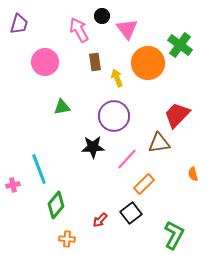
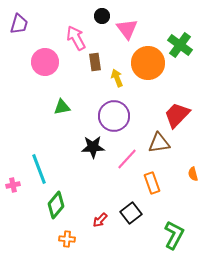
pink arrow: moved 3 px left, 8 px down
orange rectangle: moved 8 px right, 1 px up; rotated 65 degrees counterclockwise
